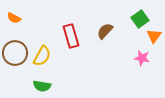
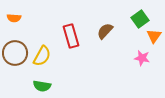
orange semicircle: rotated 24 degrees counterclockwise
